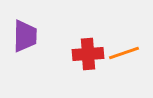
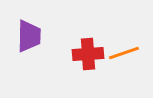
purple trapezoid: moved 4 px right
